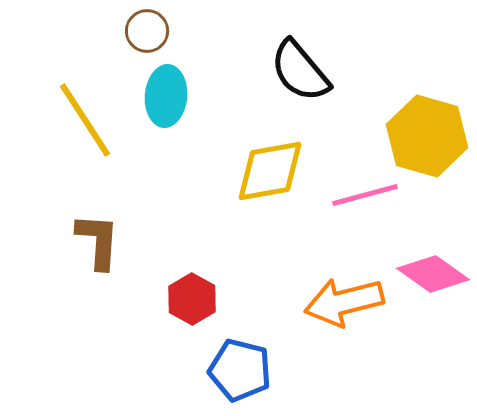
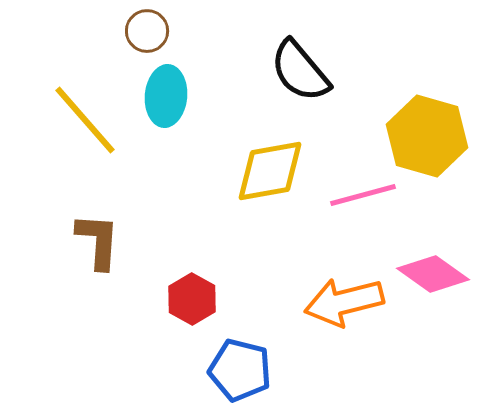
yellow line: rotated 8 degrees counterclockwise
pink line: moved 2 px left
